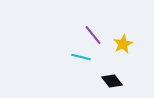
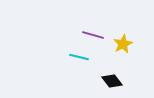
purple line: rotated 35 degrees counterclockwise
cyan line: moved 2 px left
